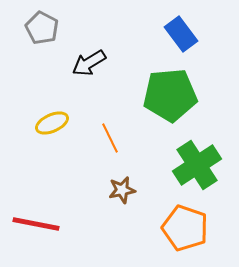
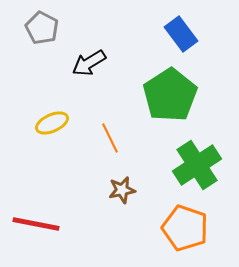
green pentagon: rotated 28 degrees counterclockwise
